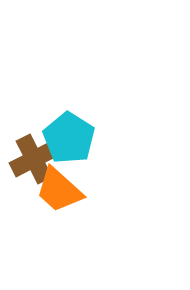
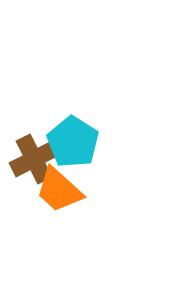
cyan pentagon: moved 4 px right, 4 px down
